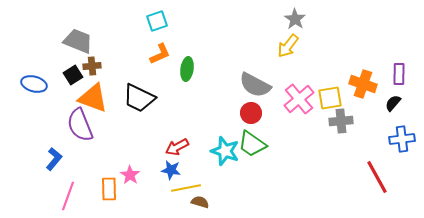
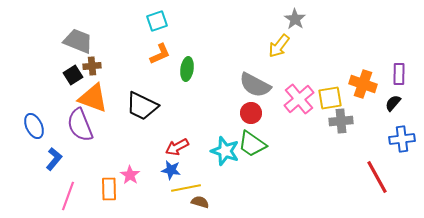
yellow arrow: moved 9 px left
blue ellipse: moved 42 px down; rotated 50 degrees clockwise
black trapezoid: moved 3 px right, 8 px down
